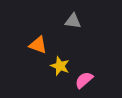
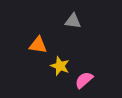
orange triangle: rotated 12 degrees counterclockwise
